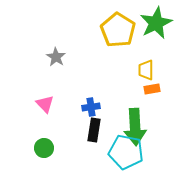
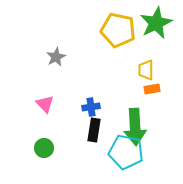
yellow pentagon: rotated 20 degrees counterclockwise
gray star: rotated 12 degrees clockwise
